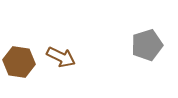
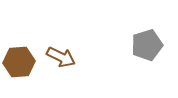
brown hexagon: rotated 12 degrees counterclockwise
